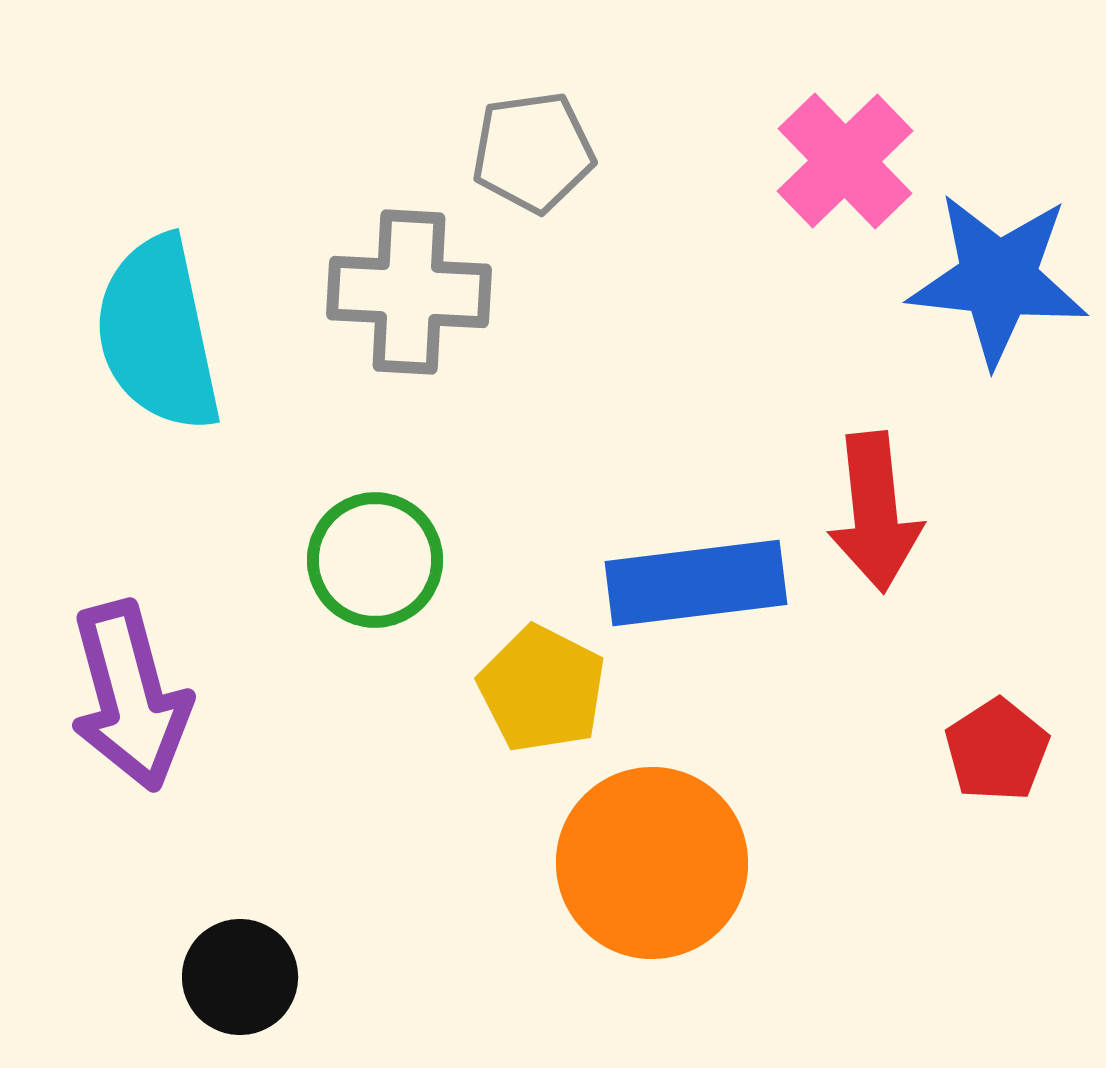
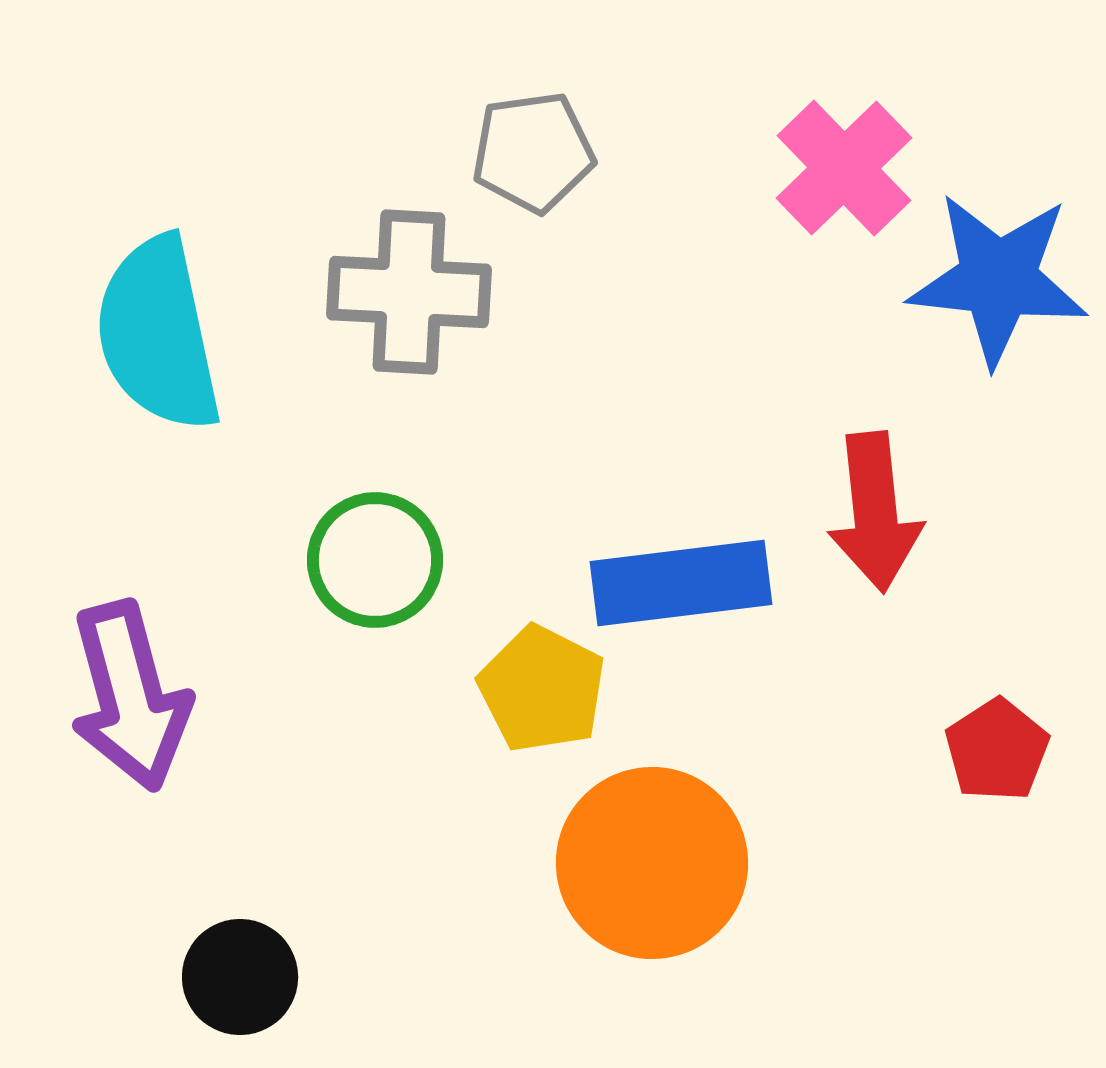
pink cross: moved 1 px left, 7 px down
blue rectangle: moved 15 px left
